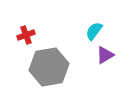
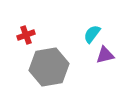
cyan semicircle: moved 2 px left, 3 px down
purple triangle: rotated 18 degrees clockwise
